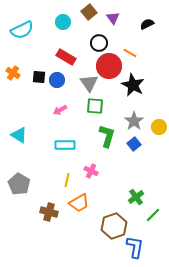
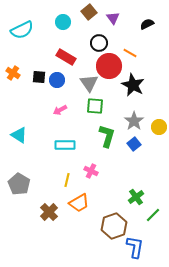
brown cross: rotated 30 degrees clockwise
